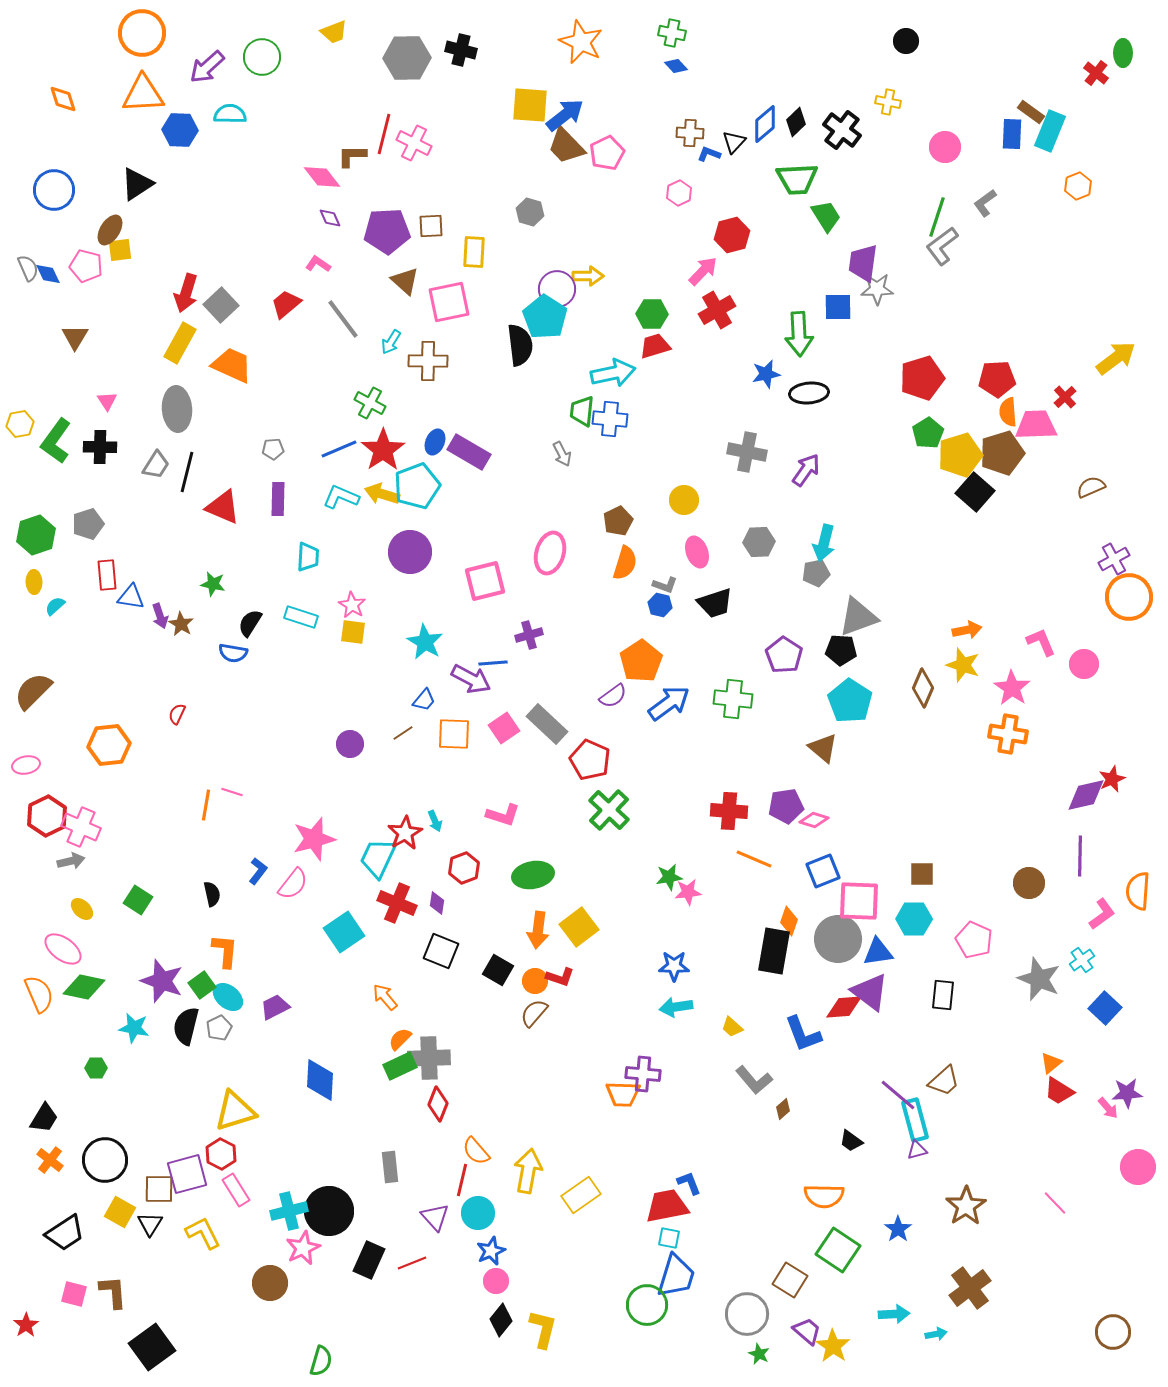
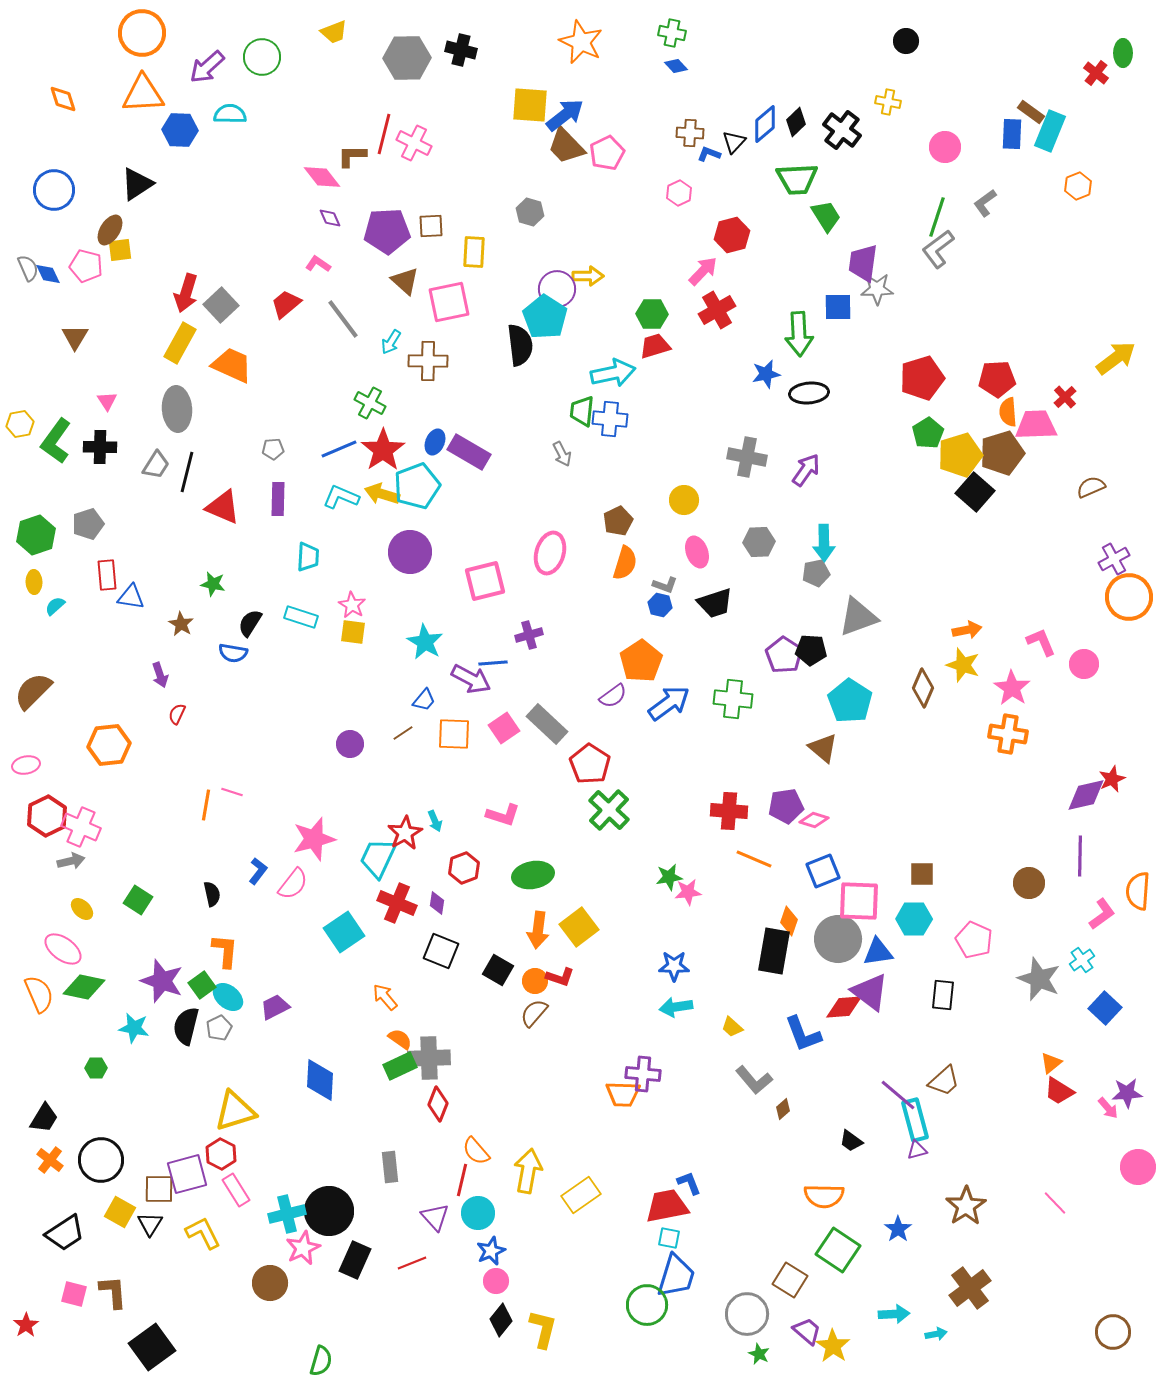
gray L-shape at (942, 246): moved 4 px left, 3 px down
gray cross at (747, 452): moved 5 px down
cyan arrow at (824, 543): rotated 15 degrees counterclockwise
purple arrow at (160, 616): moved 59 px down
black pentagon at (841, 650): moved 30 px left
red pentagon at (590, 760): moved 4 px down; rotated 9 degrees clockwise
orange semicircle at (400, 1039): rotated 80 degrees clockwise
black circle at (105, 1160): moved 4 px left
cyan cross at (289, 1211): moved 2 px left, 3 px down
black rectangle at (369, 1260): moved 14 px left
